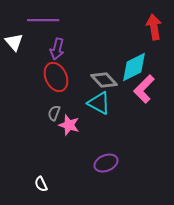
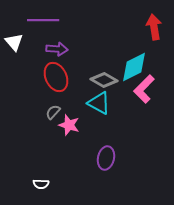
purple arrow: rotated 100 degrees counterclockwise
gray diamond: rotated 16 degrees counterclockwise
gray semicircle: moved 1 px left, 1 px up; rotated 21 degrees clockwise
purple ellipse: moved 5 px up; rotated 55 degrees counterclockwise
white semicircle: rotated 63 degrees counterclockwise
